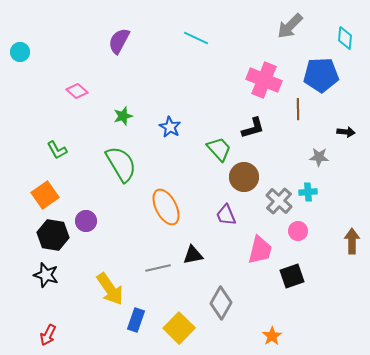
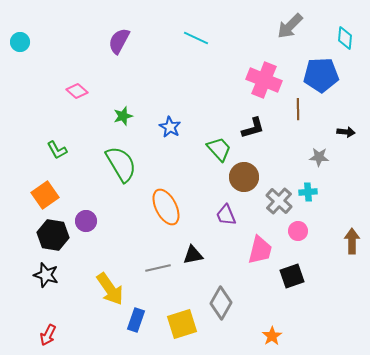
cyan circle: moved 10 px up
yellow square: moved 3 px right, 4 px up; rotated 28 degrees clockwise
